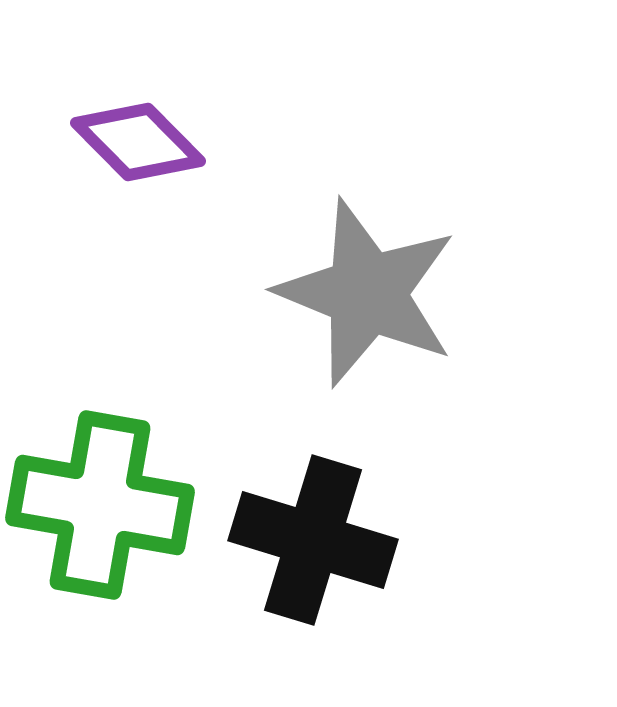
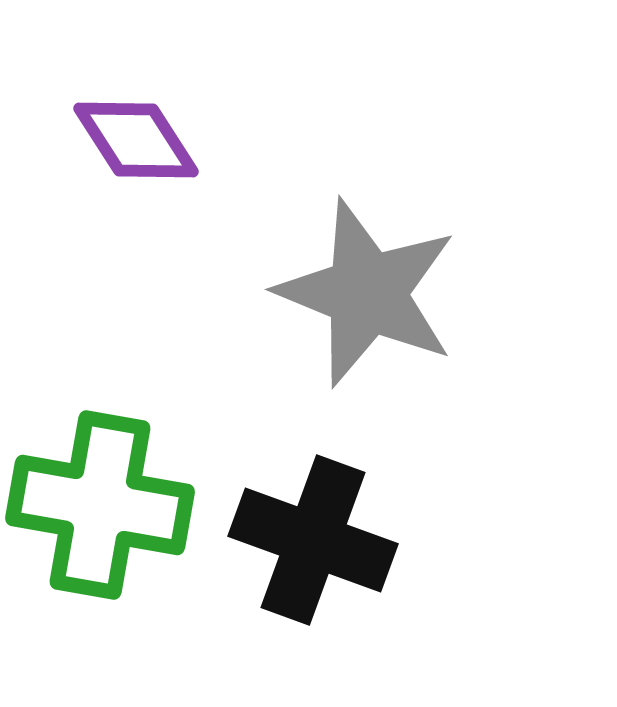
purple diamond: moved 2 px left, 2 px up; rotated 12 degrees clockwise
black cross: rotated 3 degrees clockwise
